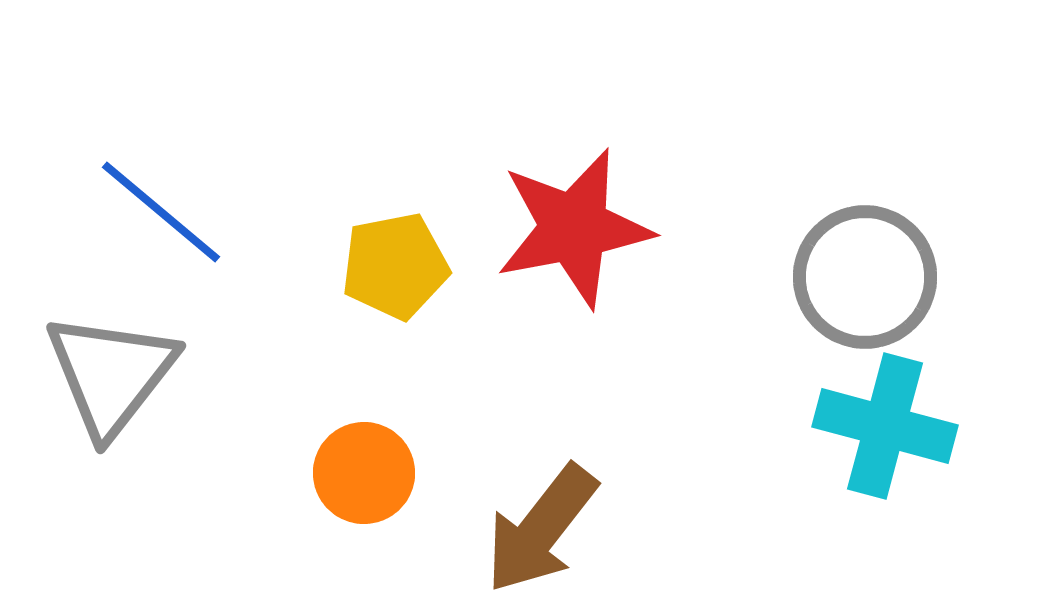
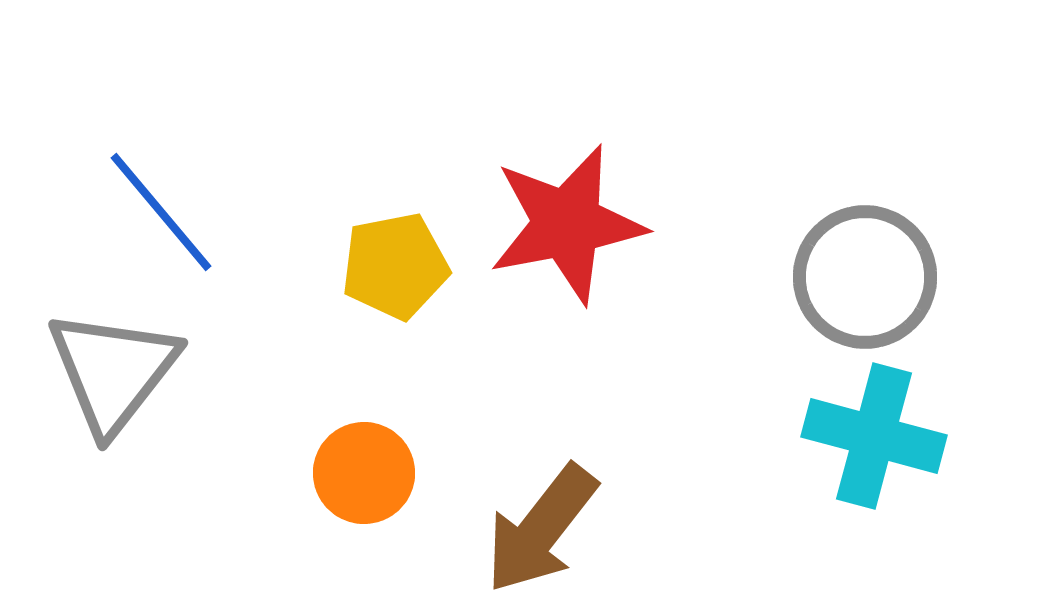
blue line: rotated 10 degrees clockwise
red star: moved 7 px left, 4 px up
gray triangle: moved 2 px right, 3 px up
cyan cross: moved 11 px left, 10 px down
